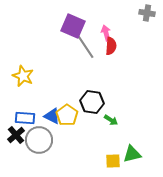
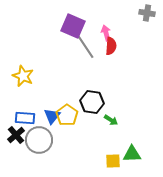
blue triangle: rotated 42 degrees clockwise
green triangle: rotated 12 degrees clockwise
